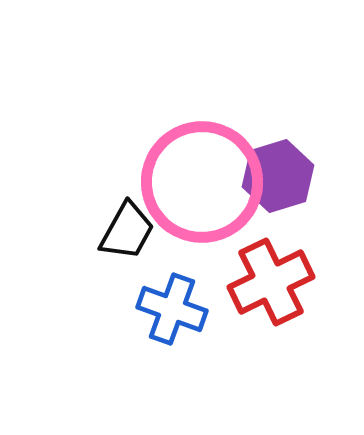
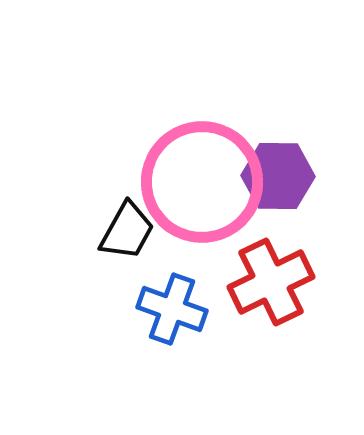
purple hexagon: rotated 18 degrees clockwise
